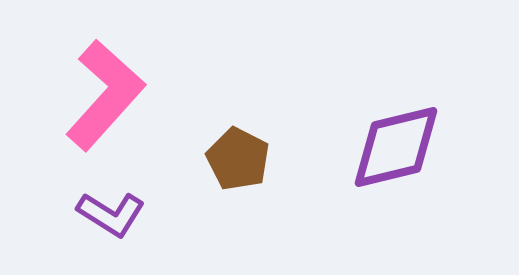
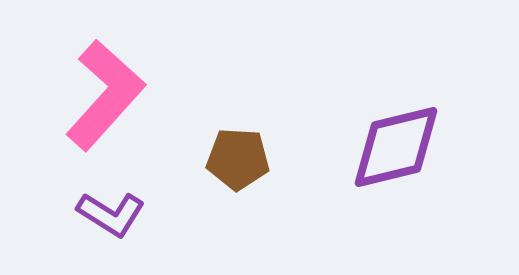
brown pentagon: rotated 24 degrees counterclockwise
